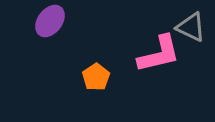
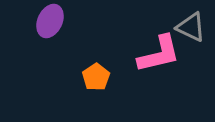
purple ellipse: rotated 12 degrees counterclockwise
